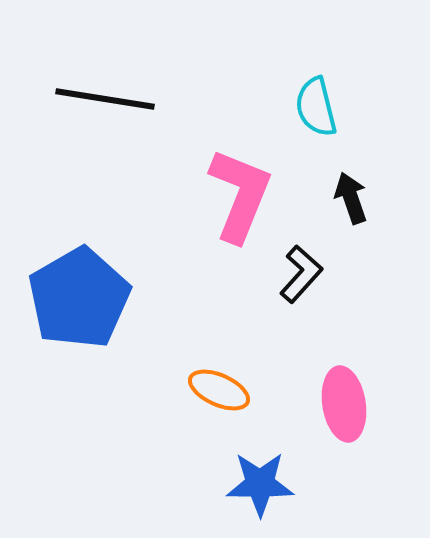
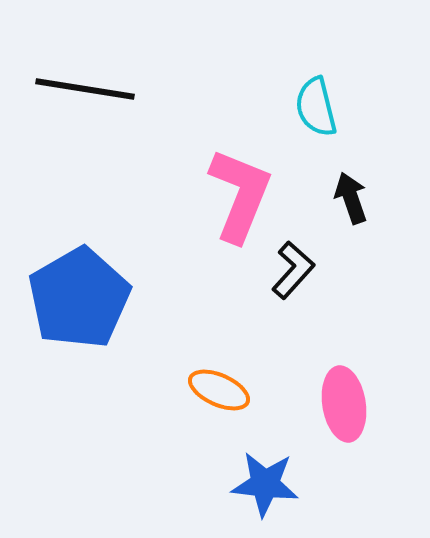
black line: moved 20 px left, 10 px up
black L-shape: moved 8 px left, 4 px up
blue star: moved 5 px right; rotated 6 degrees clockwise
